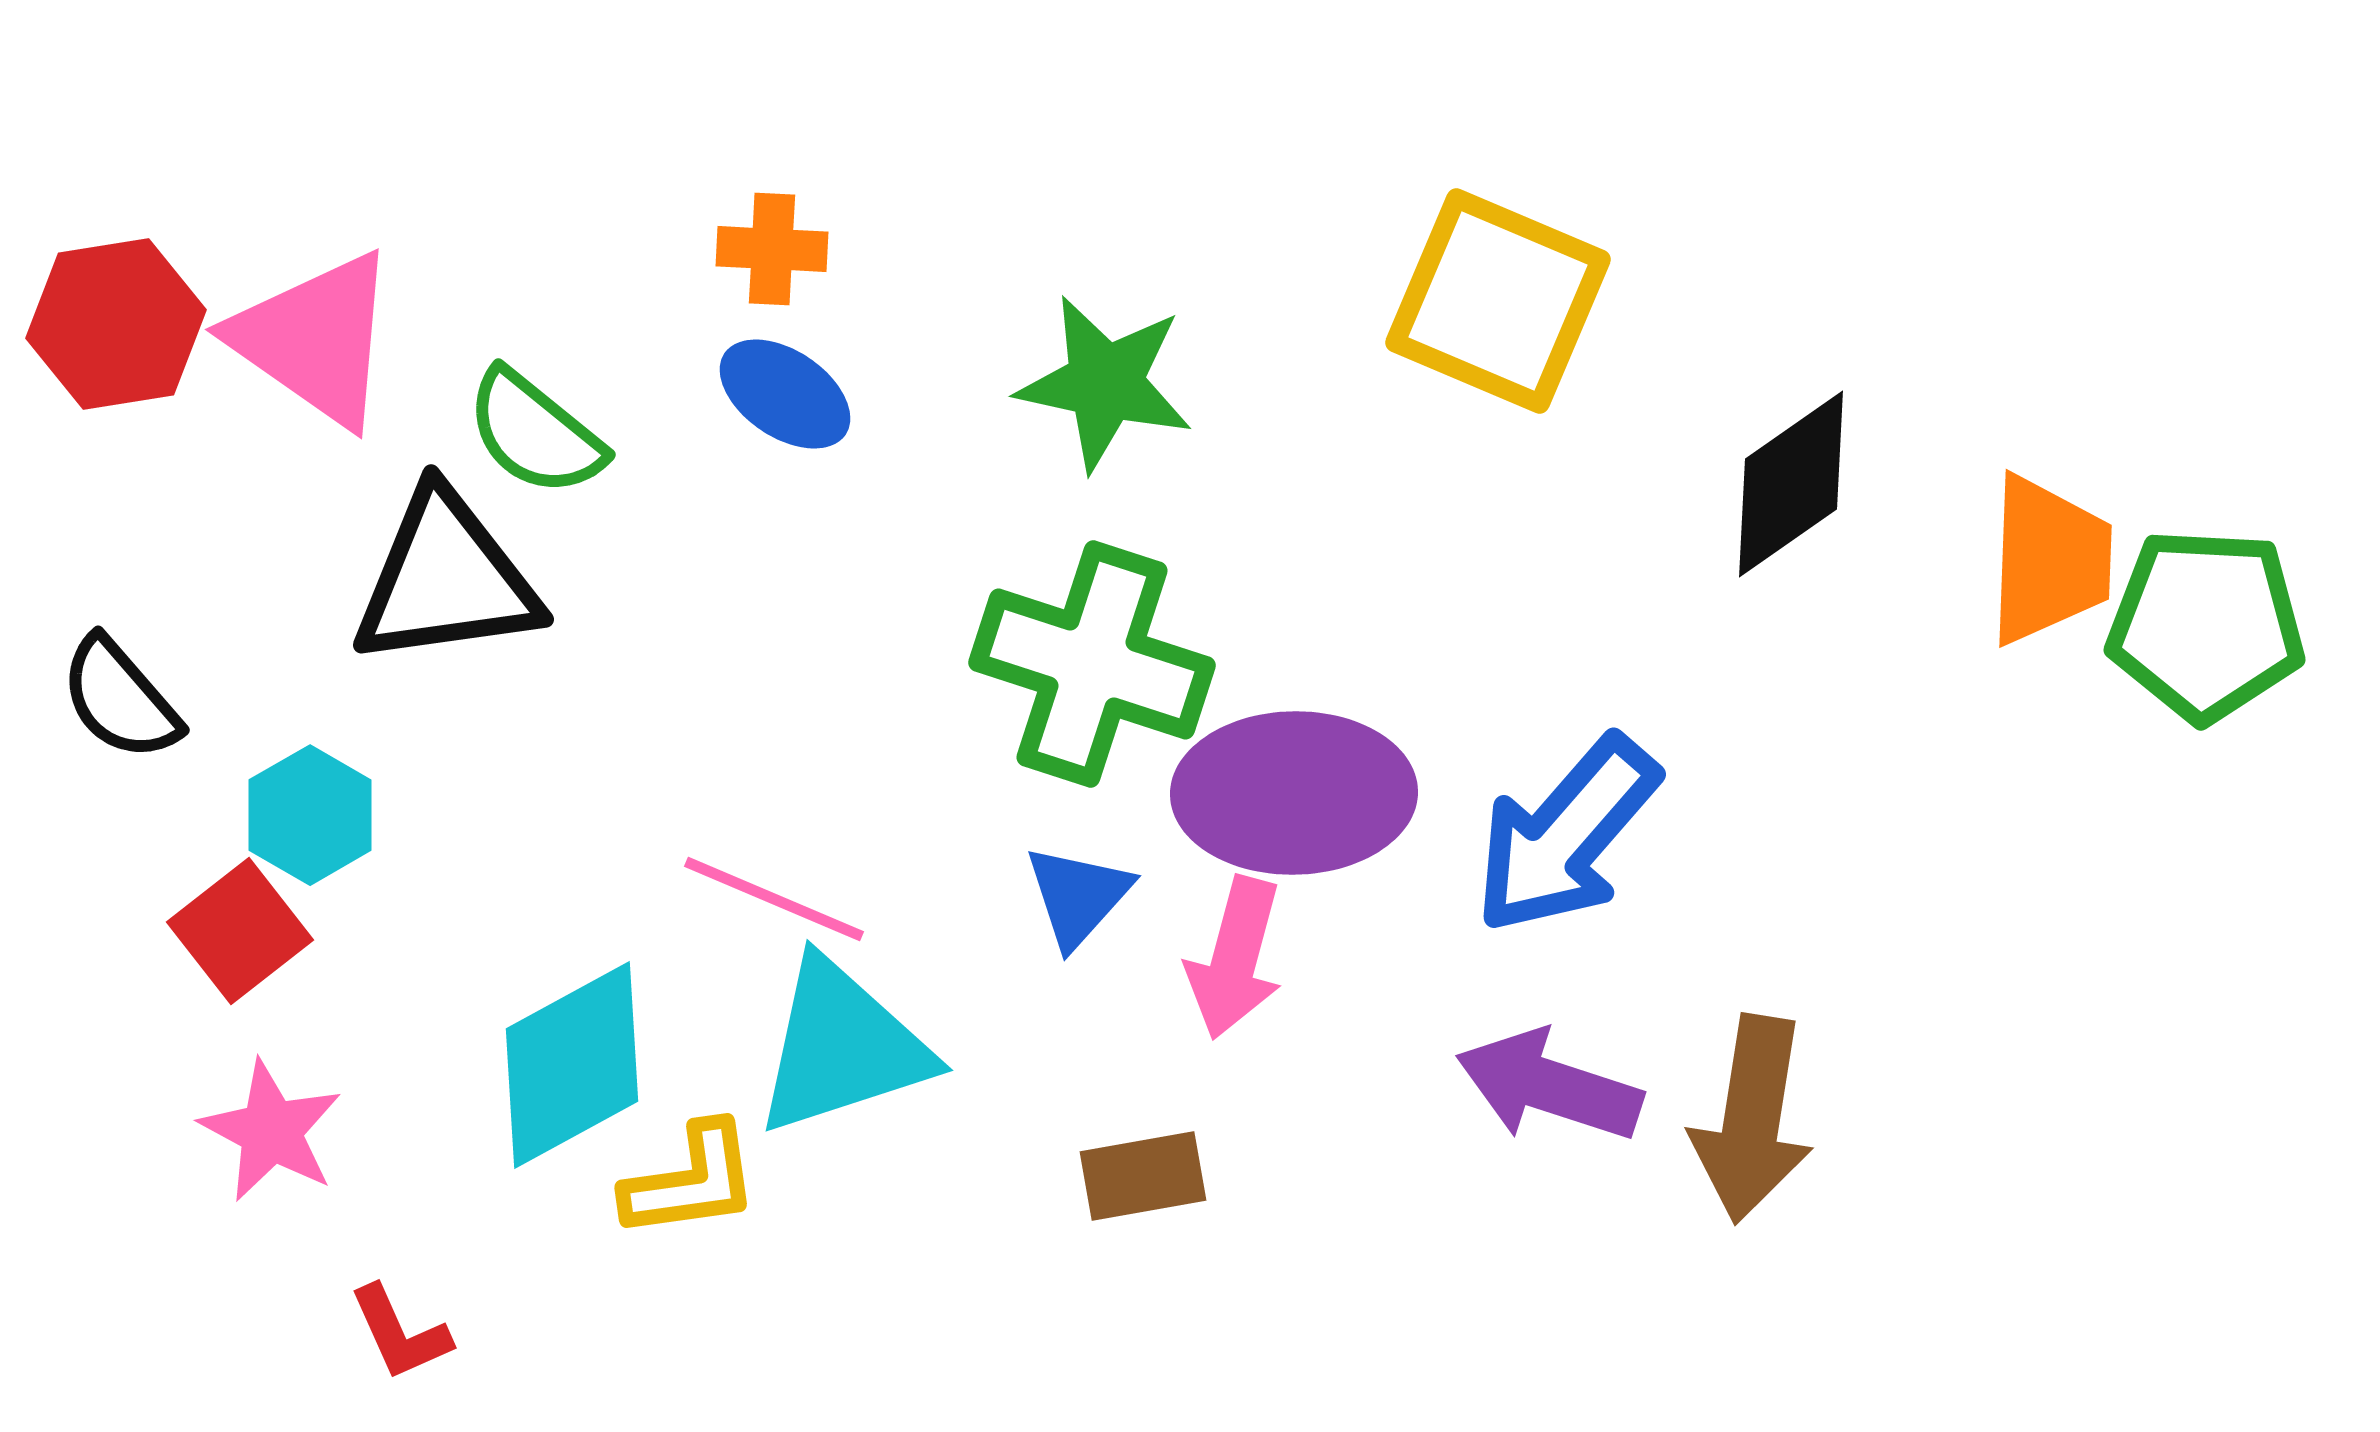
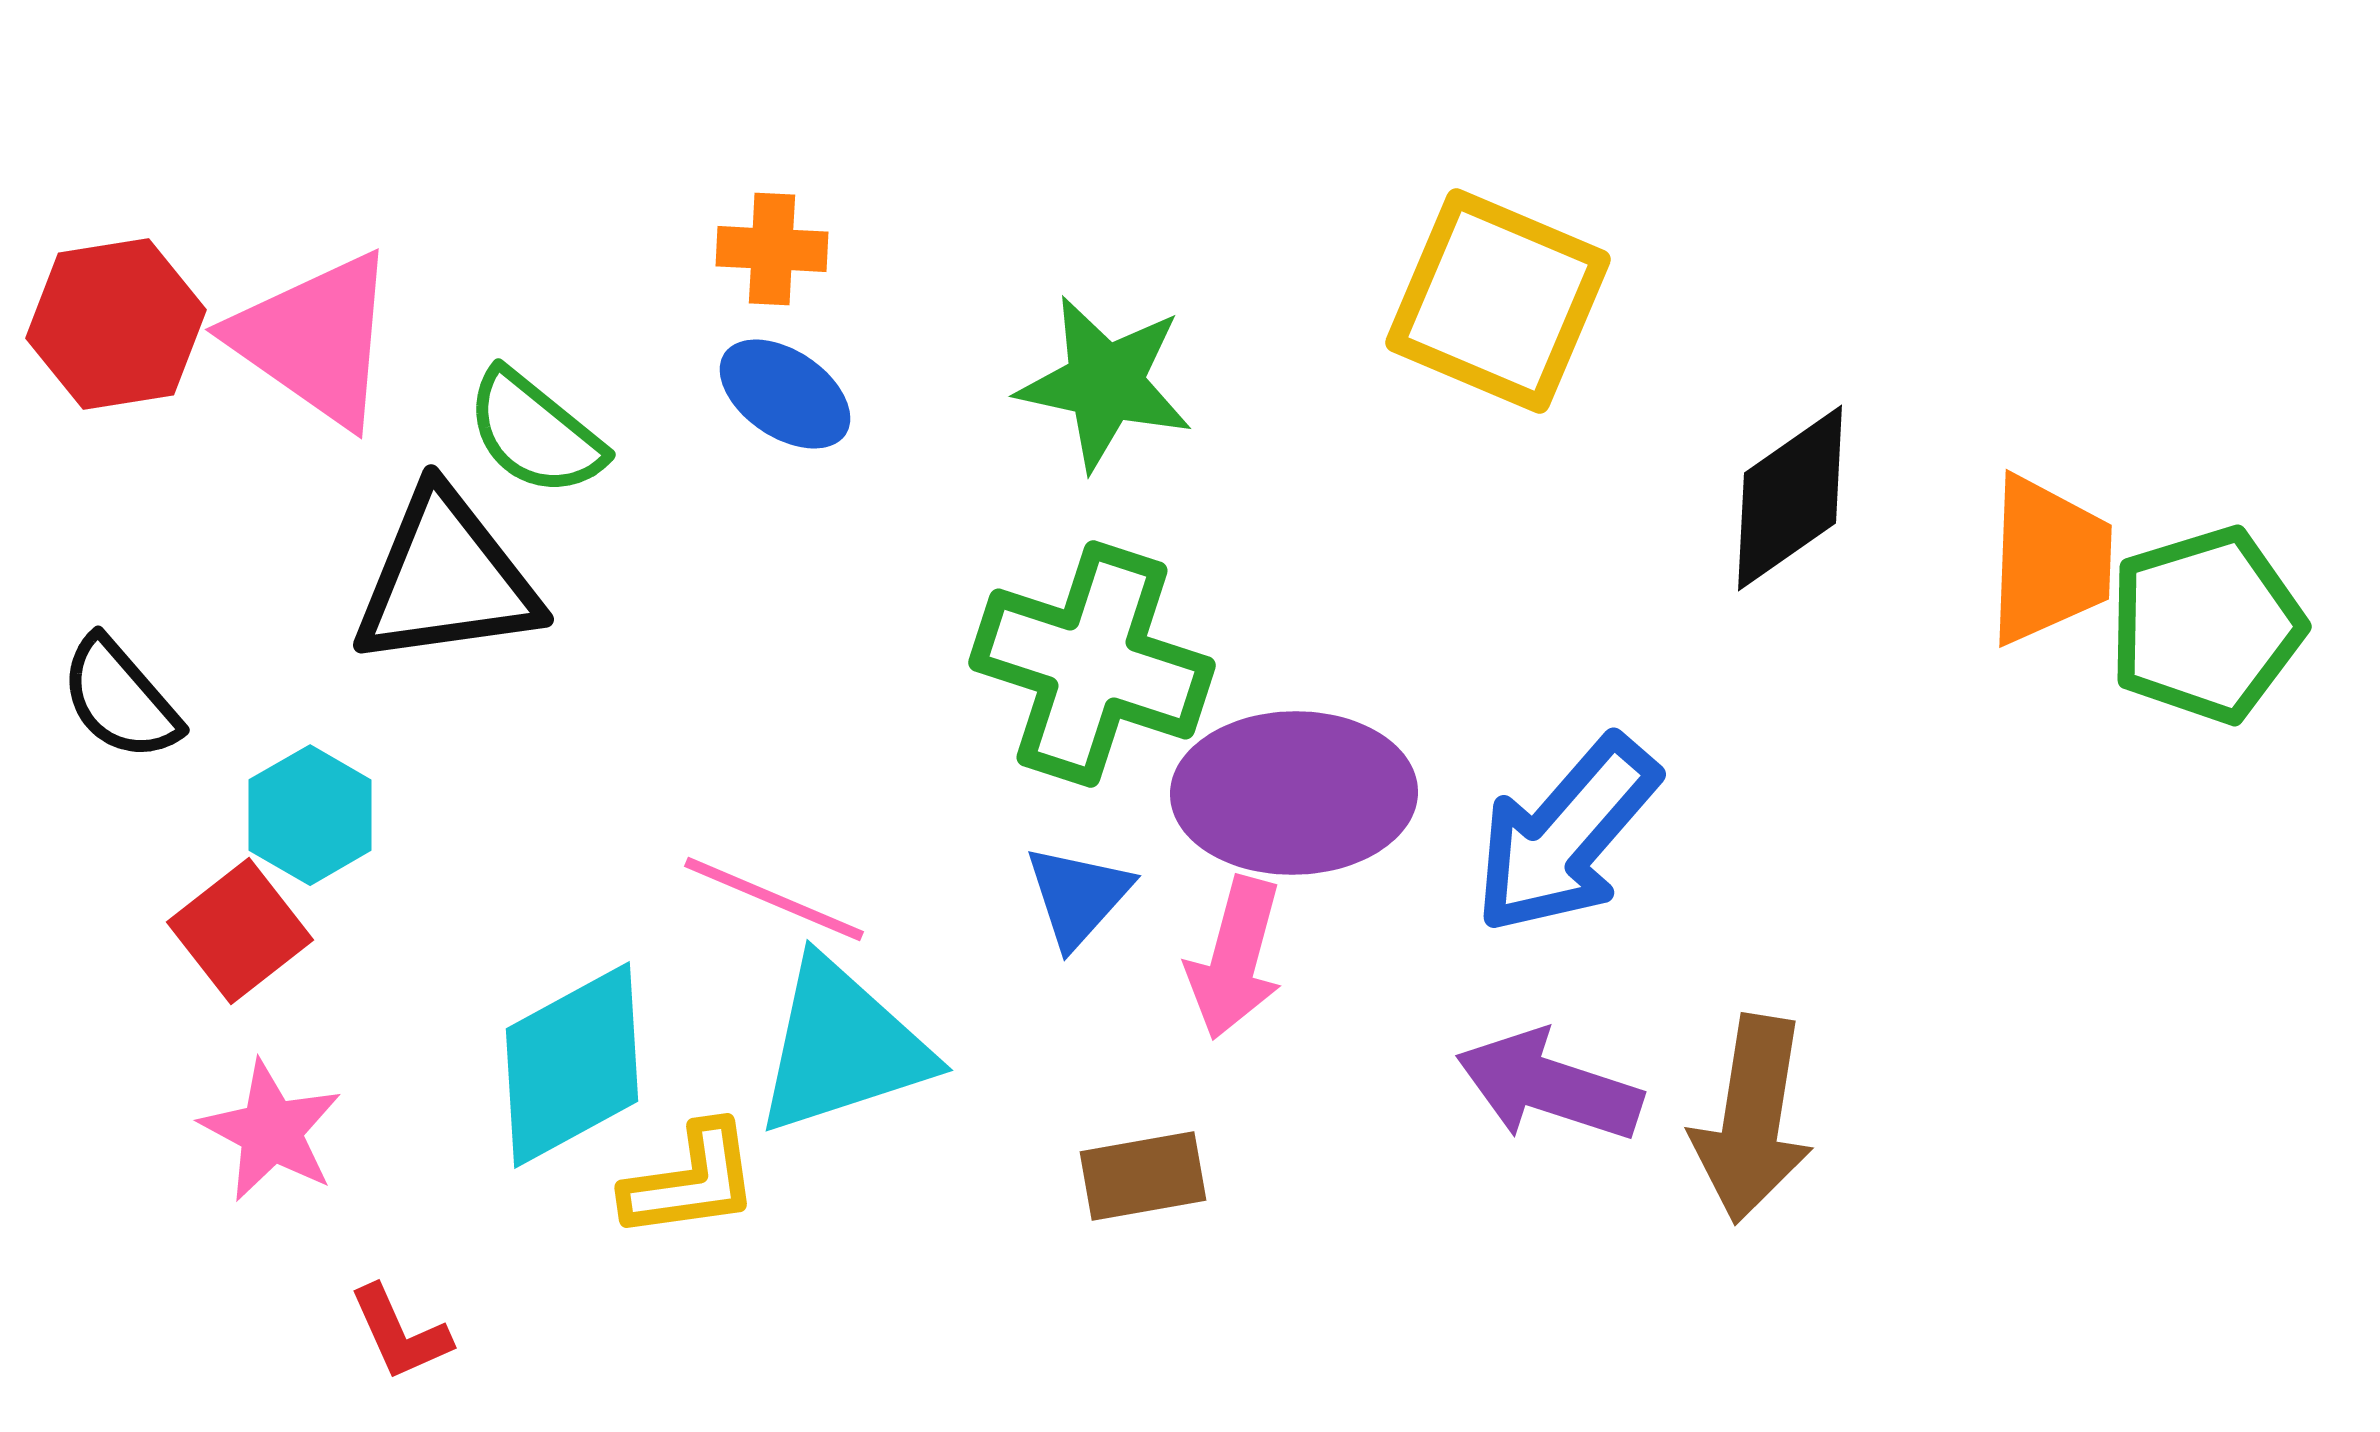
black diamond: moved 1 px left, 14 px down
green pentagon: rotated 20 degrees counterclockwise
